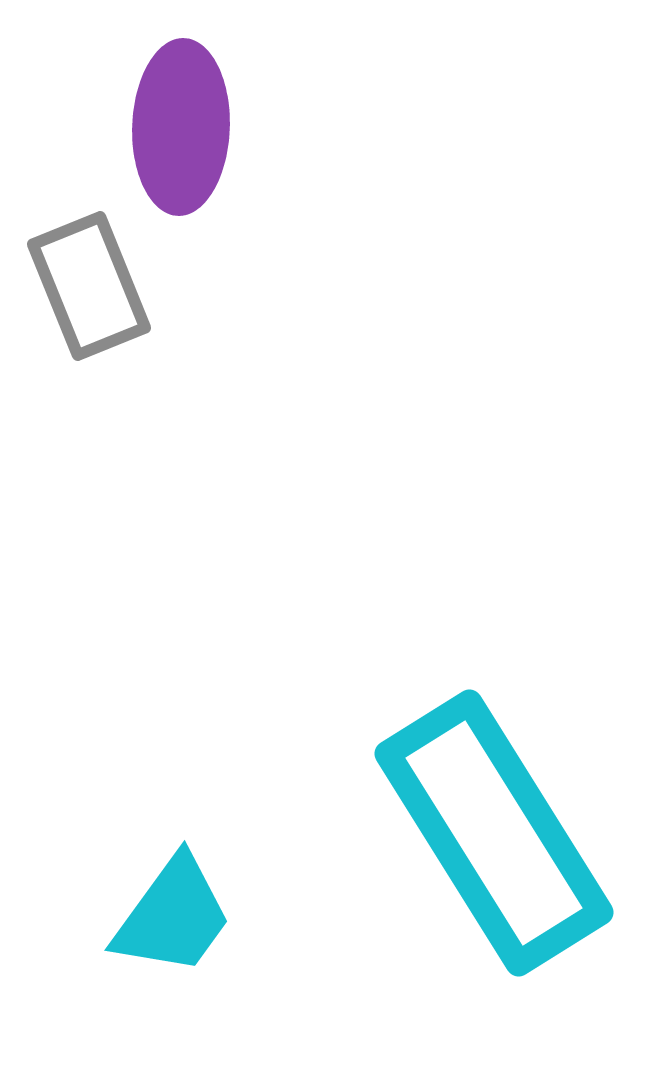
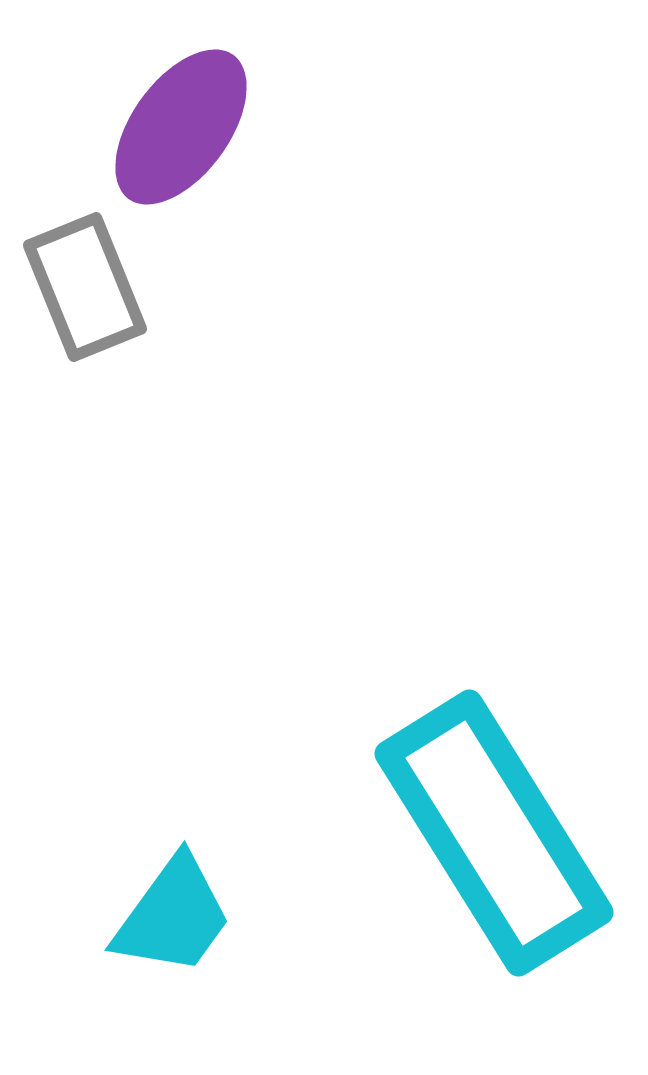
purple ellipse: rotated 34 degrees clockwise
gray rectangle: moved 4 px left, 1 px down
